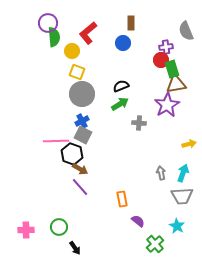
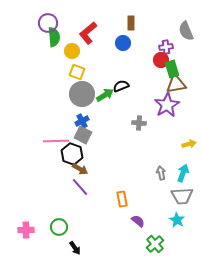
green arrow: moved 15 px left, 9 px up
cyan star: moved 6 px up
